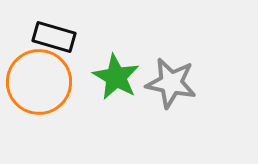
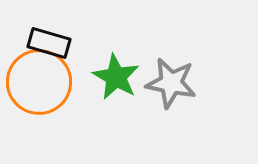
black rectangle: moved 5 px left, 6 px down
